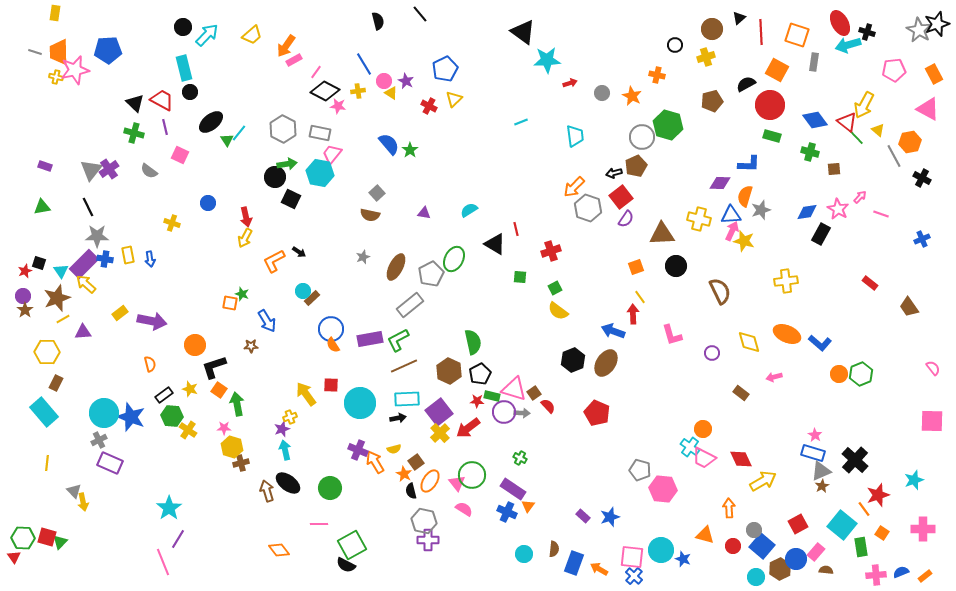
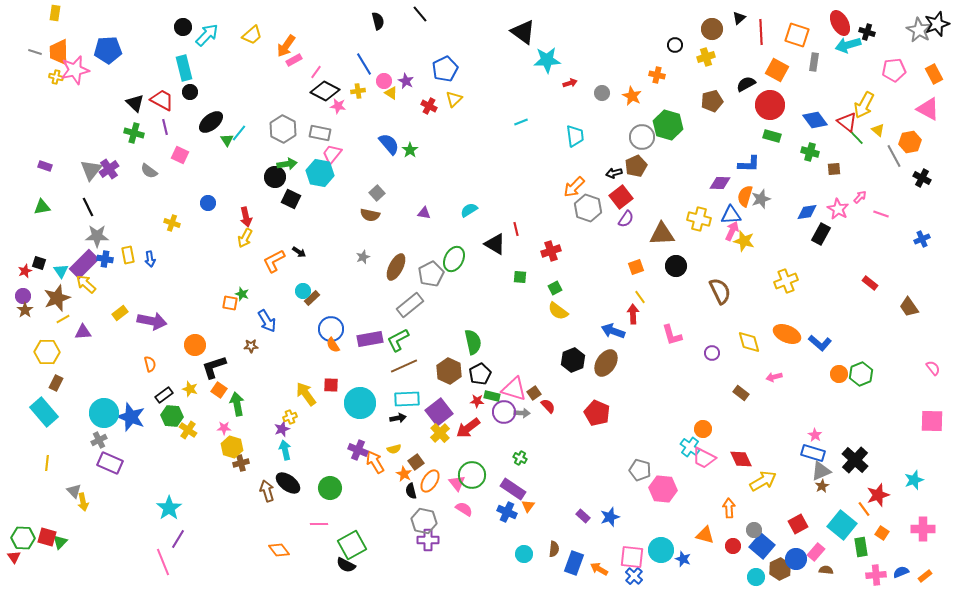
gray star at (761, 210): moved 11 px up
yellow cross at (786, 281): rotated 15 degrees counterclockwise
